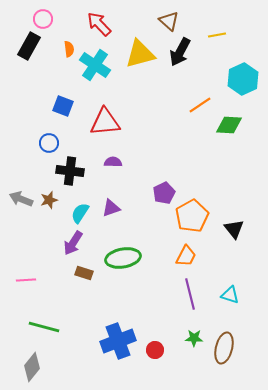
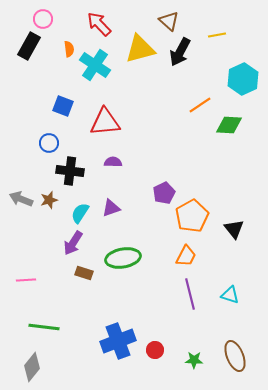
yellow triangle: moved 5 px up
green line: rotated 8 degrees counterclockwise
green star: moved 22 px down
brown ellipse: moved 11 px right, 8 px down; rotated 36 degrees counterclockwise
